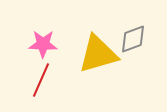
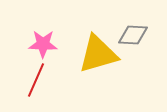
gray diamond: moved 4 px up; rotated 24 degrees clockwise
red line: moved 5 px left
